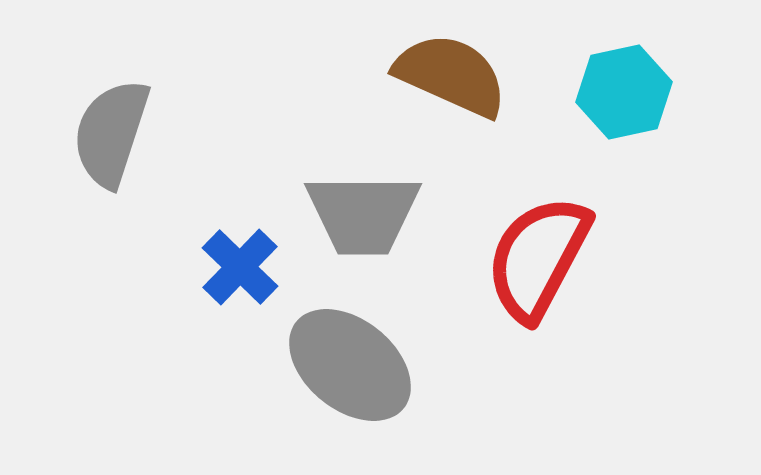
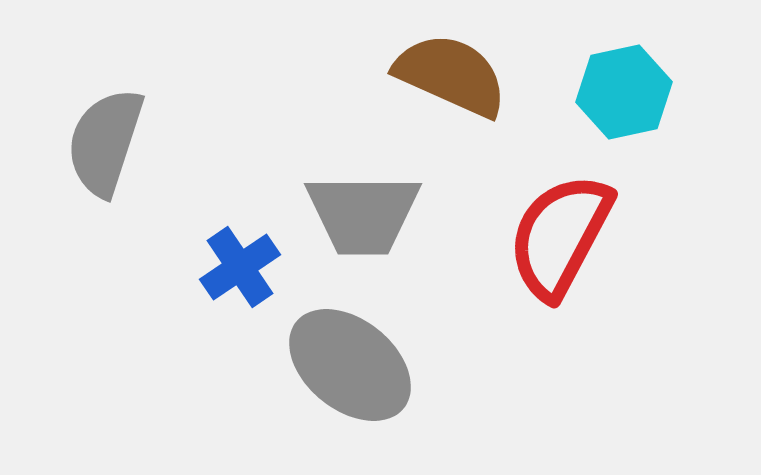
gray semicircle: moved 6 px left, 9 px down
red semicircle: moved 22 px right, 22 px up
blue cross: rotated 12 degrees clockwise
